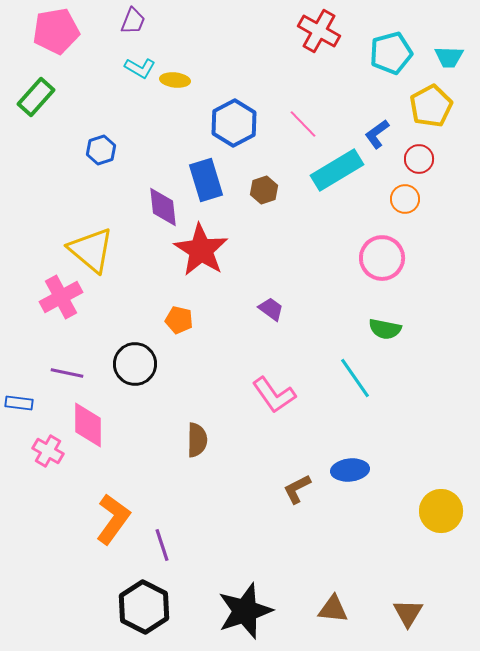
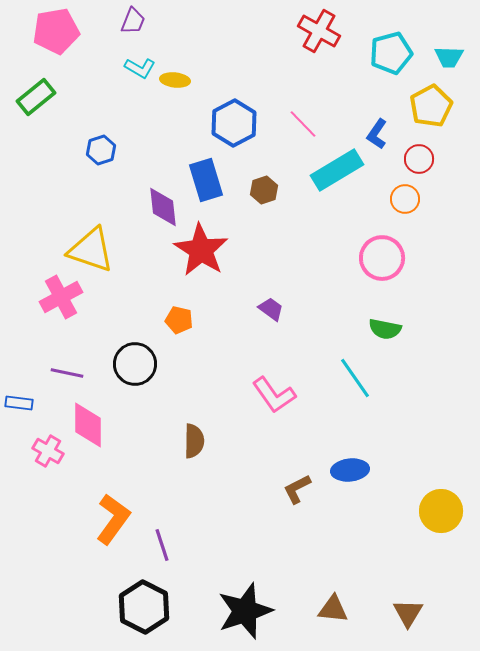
green rectangle at (36, 97): rotated 9 degrees clockwise
blue L-shape at (377, 134): rotated 20 degrees counterclockwise
yellow triangle at (91, 250): rotated 21 degrees counterclockwise
brown semicircle at (197, 440): moved 3 px left, 1 px down
